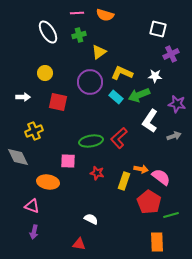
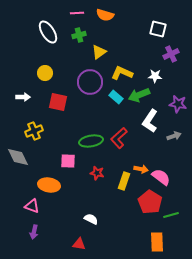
purple star: moved 1 px right
orange ellipse: moved 1 px right, 3 px down
red pentagon: moved 1 px right
